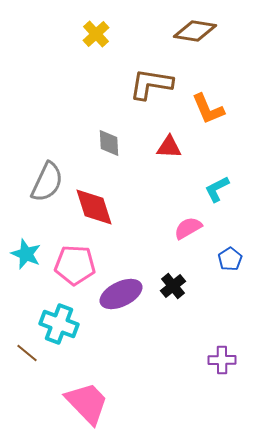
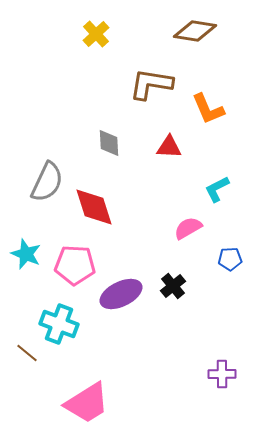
blue pentagon: rotated 30 degrees clockwise
purple cross: moved 14 px down
pink trapezoid: rotated 102 degrees clockwise
